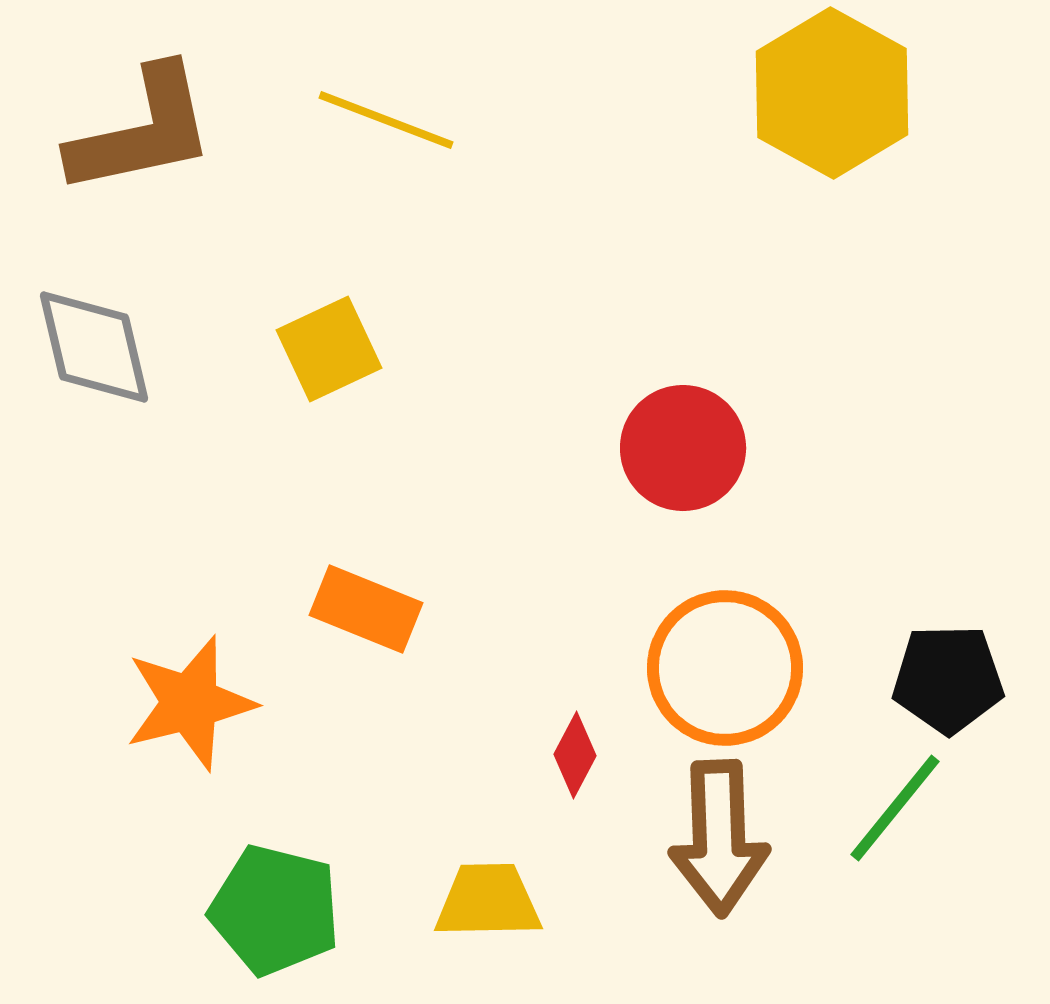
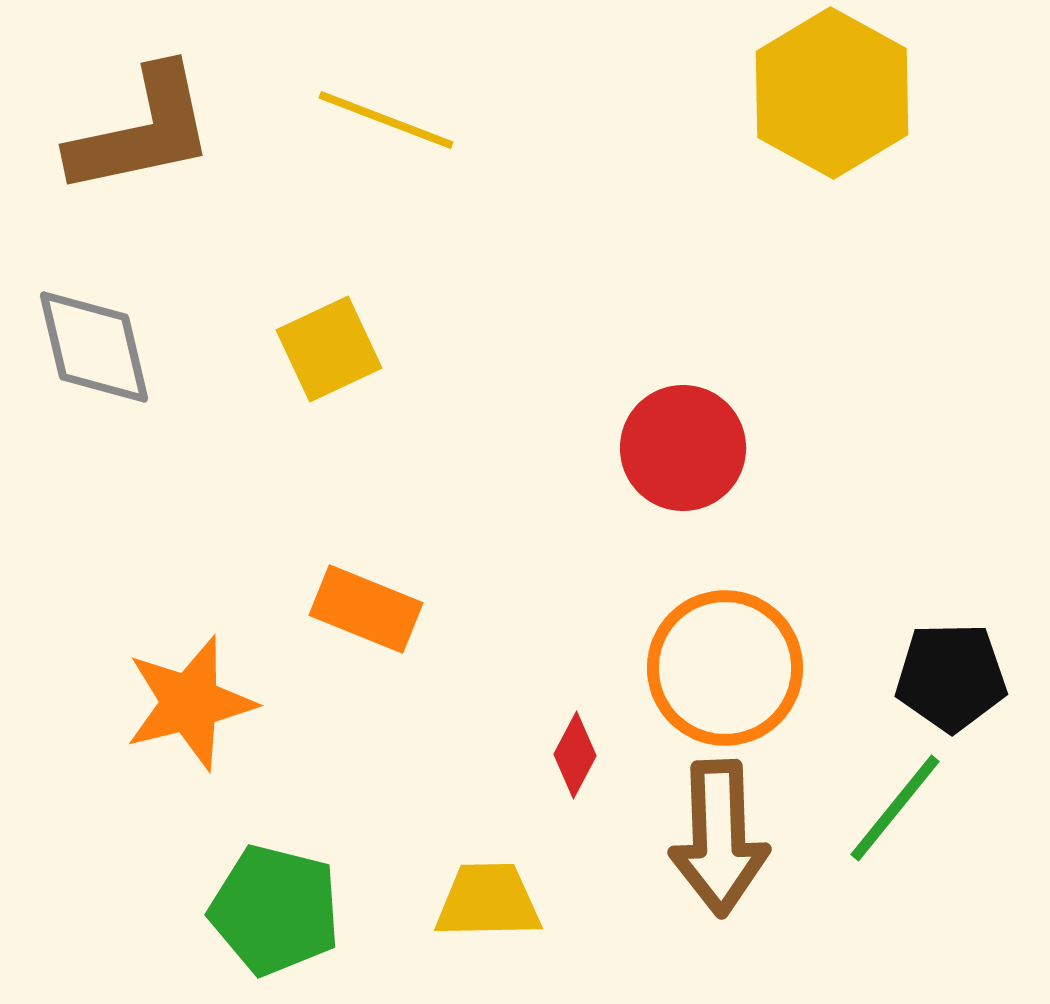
black pentagon: moved 3 px right, 2 px up
